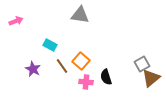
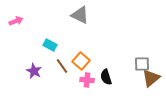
gray triangle: rotated 18 degrees clockwise
gray square: rotated 28 degrees clockwise
purple star: moved 1 px right, 2 px down
pink cross: moved 1 px right, 2 px up
